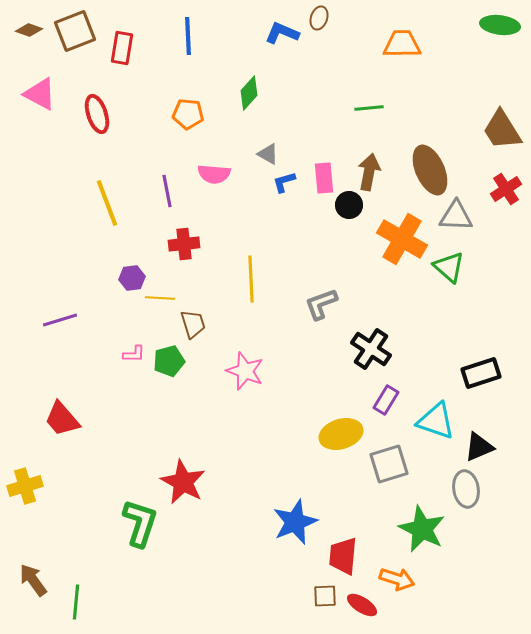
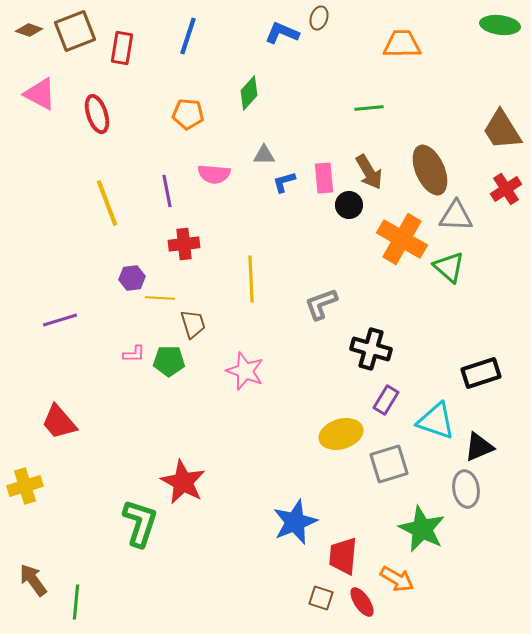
blue line at (188, 36): rotated 21 degrees clockwise
gray triangle at (268, 154): moved 4 px left, 1 px down; rotated 30 degrees counterclockwise
brown arrow at (369, 172): rotated 138 degrees clockwise
black cross at (371, 349): rotated 18 degrees counterclockwise
green pentagon at (169, 361): rotated 16 degrees clockwise
red trapezoid at (62, 419): moved 3 px left, 3 px down
orange arrow at (397, 579): rotated 12 degrees clockwise
brown square at (325, 596): moved 4 px left, 2 px down; rotated 20 degrees clockwise
red ellipse at (362, 605): moved 3 px up; rotated 24 degrees clockwise
